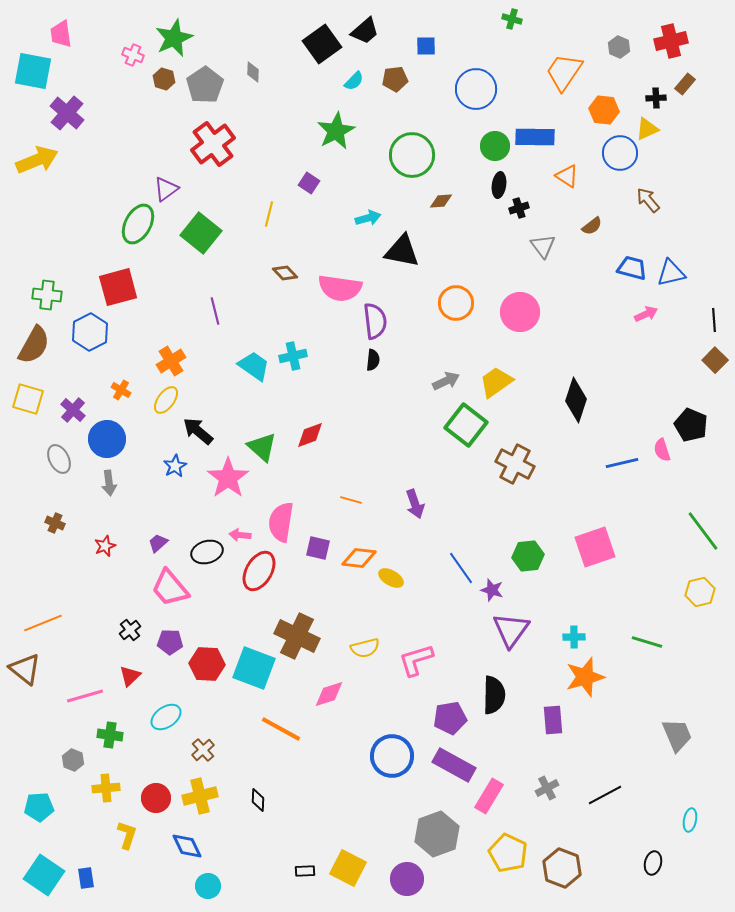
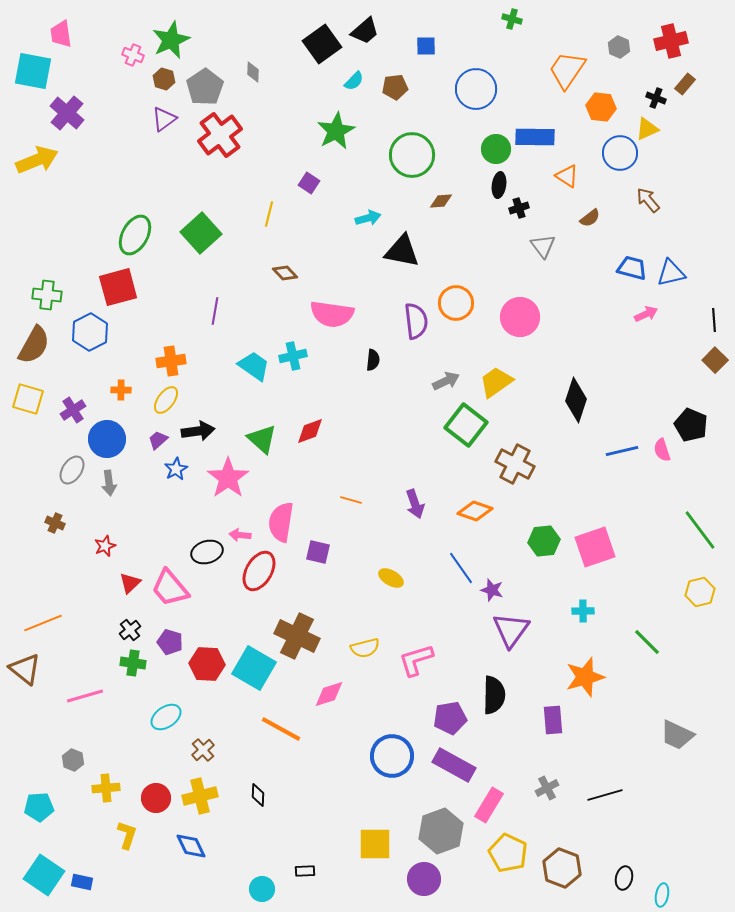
green star at (174, 38): moved 3 px left, 2 px down
orange trapezoid at (564, 72): moved 3 px right, 2 px up
brown pentagon at (395, 79): moved 8 px down
gray pentagon at (205, 85): moved 2 px down
black cross at (656, 98): rotated 24 degrees clockwise
orange hexagon at (604, 110): moved 3 px left, 3 px up
red cross at (213, 144): moved 7 px right, 9 px up
green circle at (495, 146): moved 1 px right, 3 px down
purple triangle at (166, 189): moved 2 px left, 70 px up
green ellipse at (138, 224): moved 3 px left, 11 px down
brown semicircle at (592, 226): moved 2 px left, 8 px up
green square at (201, 233): rotated 9 degrees clockwise
pink semicircle at (340, 288): moved 8 px left, 26 px down
purple line at (215, 311): rotated 24 degrees clockwise
pink circle at (520, 312): moved 5 px down
purple semicircle at (375, 321): moved 41 px right
orange cross at (171, 361): rotated 24 degrees clockwise
orange cross at (121, 390): rotated 30 degrees counterclockwise
purple cross at (73, 410): rotated 15 degrees clockwise
black arrow at (198, 431): rotated 132 degrees clockwise
red diamond at (310, 435): moved 4 px up
green triangle at (262, 447): moved 8 px up
gray ellipse at (59, 459): moved 13 px right, 11 px down; rotated 60 degrees clockwise
blue line at (622, 463): moved 12 px up
blue star at (175, 466): moved 1 px right, 3 px down
green line at (703, 531): moved 3 px left, 1 px up
purple trapezoid at (158, 543): moved 103 px up
purple square at (318, 548): moved 4 px down
green hexagon at (528, 556): moved 16 px right, 15 px up
orange diamond at (359, 558): moved 116 px right, 47 px up; rotated 12 degrees clockwise
cyan cross at (574, 637): moved 9 px right, 26 px up
purple pentagon at (170, 642): rotated 15 degrees clockwise
green line at (647, 642): rotated 28 degrees clockwise
cyan square at (254, 668): rotated 9 degrees clockwise
red triangle at (130, 676): moved 93 px up
green cross at (110, 735): moved 23 px right, 72 px up
gray trapezoid at (677, 735): rotated 138 degrees clockwise
black line at (605, 795): rotated 12 degrees clockwise
pink rectangle at (489, 796): moved 9 px down
black diamond at (258, 800): moved 5 px up
cyan ellipse at (690, 820): moved 28 px left, 75 px down
gray hexagon at (437, 834): moved 4 px right, 3 px up
blue diamond at (187, 846): moved 4 px right
black ellipse at (653, 863): moved 29 px left, 15 px down
yellow square at (348, 868): moved 27 px right, 24 px up; rotated 27 degrees counterclockwise
blue rectangle at (86, 878): moved 4 px left, 4 px down; rotated 70 degrees counterclockwise
purple circle at (407, 879): moved 17 px right
cyan circle at (208, 886): moved 54 px right, 3 px down
